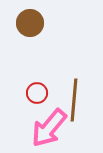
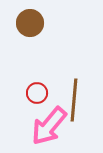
pink arrow: moved 2 px up
